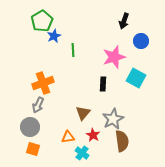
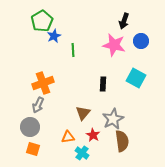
pink star: moved 12 px up; rotated 30 degrees clockwise
